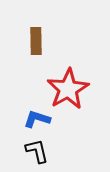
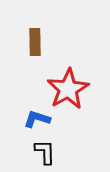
brown rectangle: moved 1 px left, 1 px down
black L-shape: moved 8 px right, 1 px down; rotated 12 degrees clockwise
